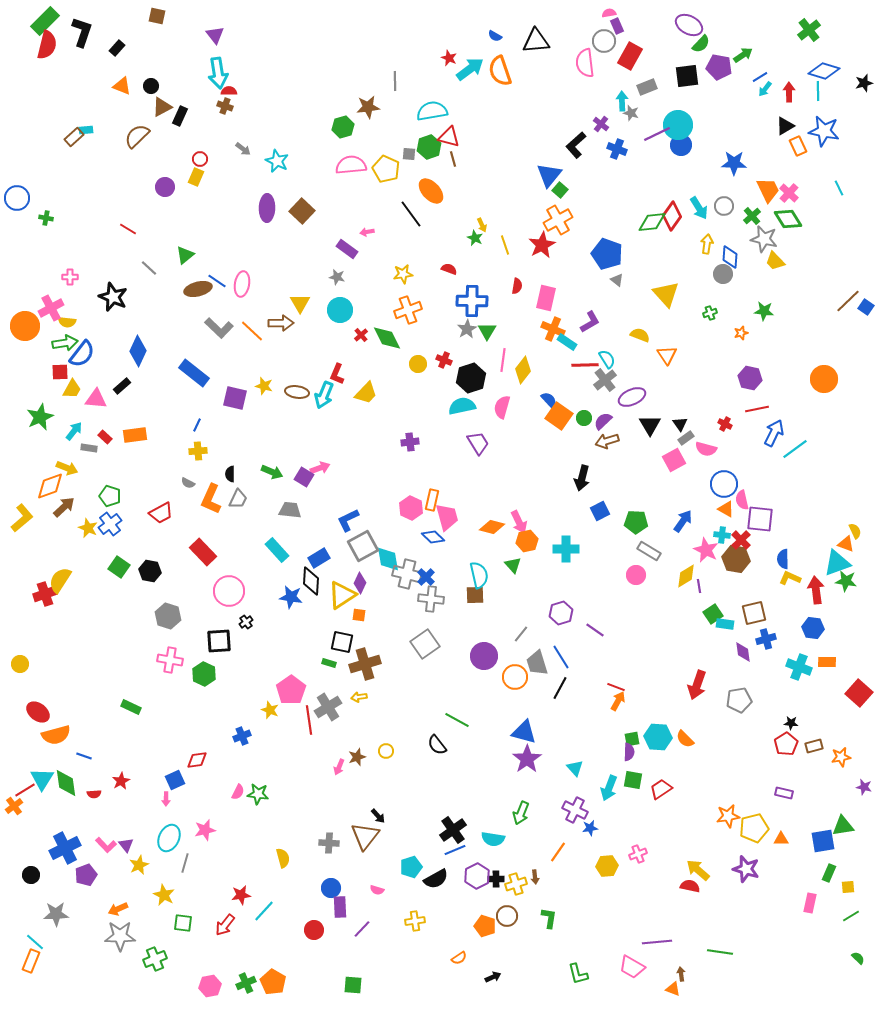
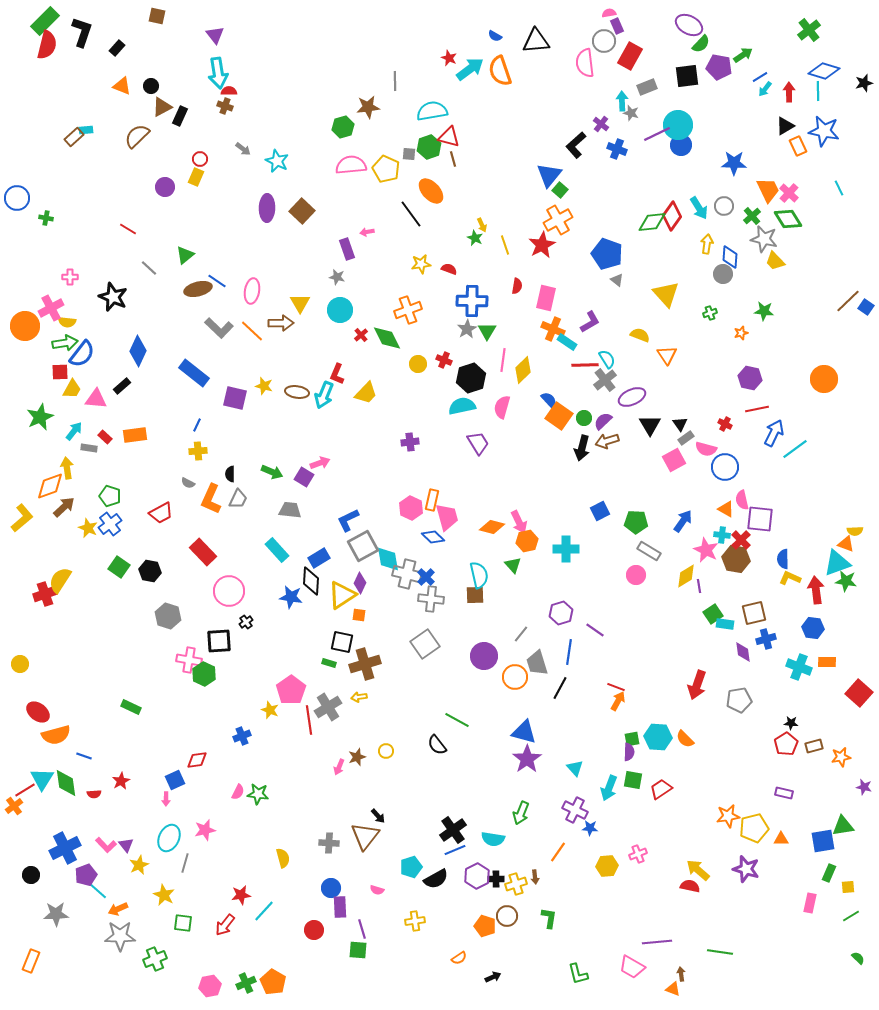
purple rectangle at (347, 249): rotated 35 degrees clockwise
yellow star at (403, 274): moved 18 px right, 10 px up
pink ellipse at (242, 284): moved 10 px right, 7 px down
yellow diamond at (523, 370): rotated 8 degrees clockwise
yellow arrow at (67, 468): rotated 120 degrees counterclockwise
pink arrow at (320, 468): moved 5 px up
black arrow at (582, 478): moved 30 px up
blue circle at (724, 484): moved 1 px right, 17 px up
yellow semicircle at (855, 531): rotated 112 degrees clockwise
blue line at (561, 657): moved 8 px right, 5 px up; rotated 40 degrees clockwise
pink cross at (170, 660): moved 19 px right
blue star at (590, 828): rotated 14 degrees clockwise
purple line at (362, 929): rotated 60 degrees counterclockwise
cyan line at (35, 942): moved 63 px right, 51 px up
green square at (353, 985): moved 5 px right, 35 px up
